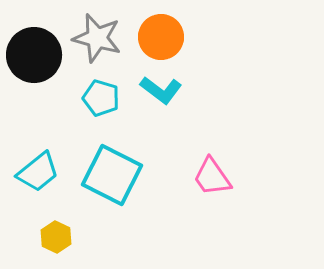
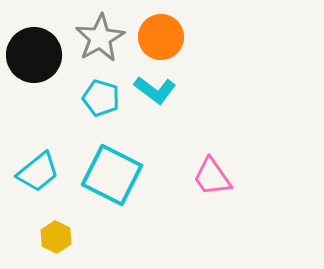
gray star: moved 3 px right; rotated 27 degrees clockwise
cyan L-shape: moved 6 px left
